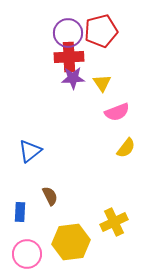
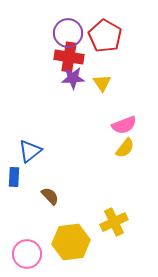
red pentagon: moved 4 px right, 5 px down; rotated 28 degrees counterclockwise
red cross: rotated 12 degrees clockwise
pink semicircle: moved 7 px right, 13 px down
yellow semicircle: moved 1 px left
brown semicircle: rotated 18 degrees counterclockwise
blue rectangle: moved 6 px left, 35 px up
